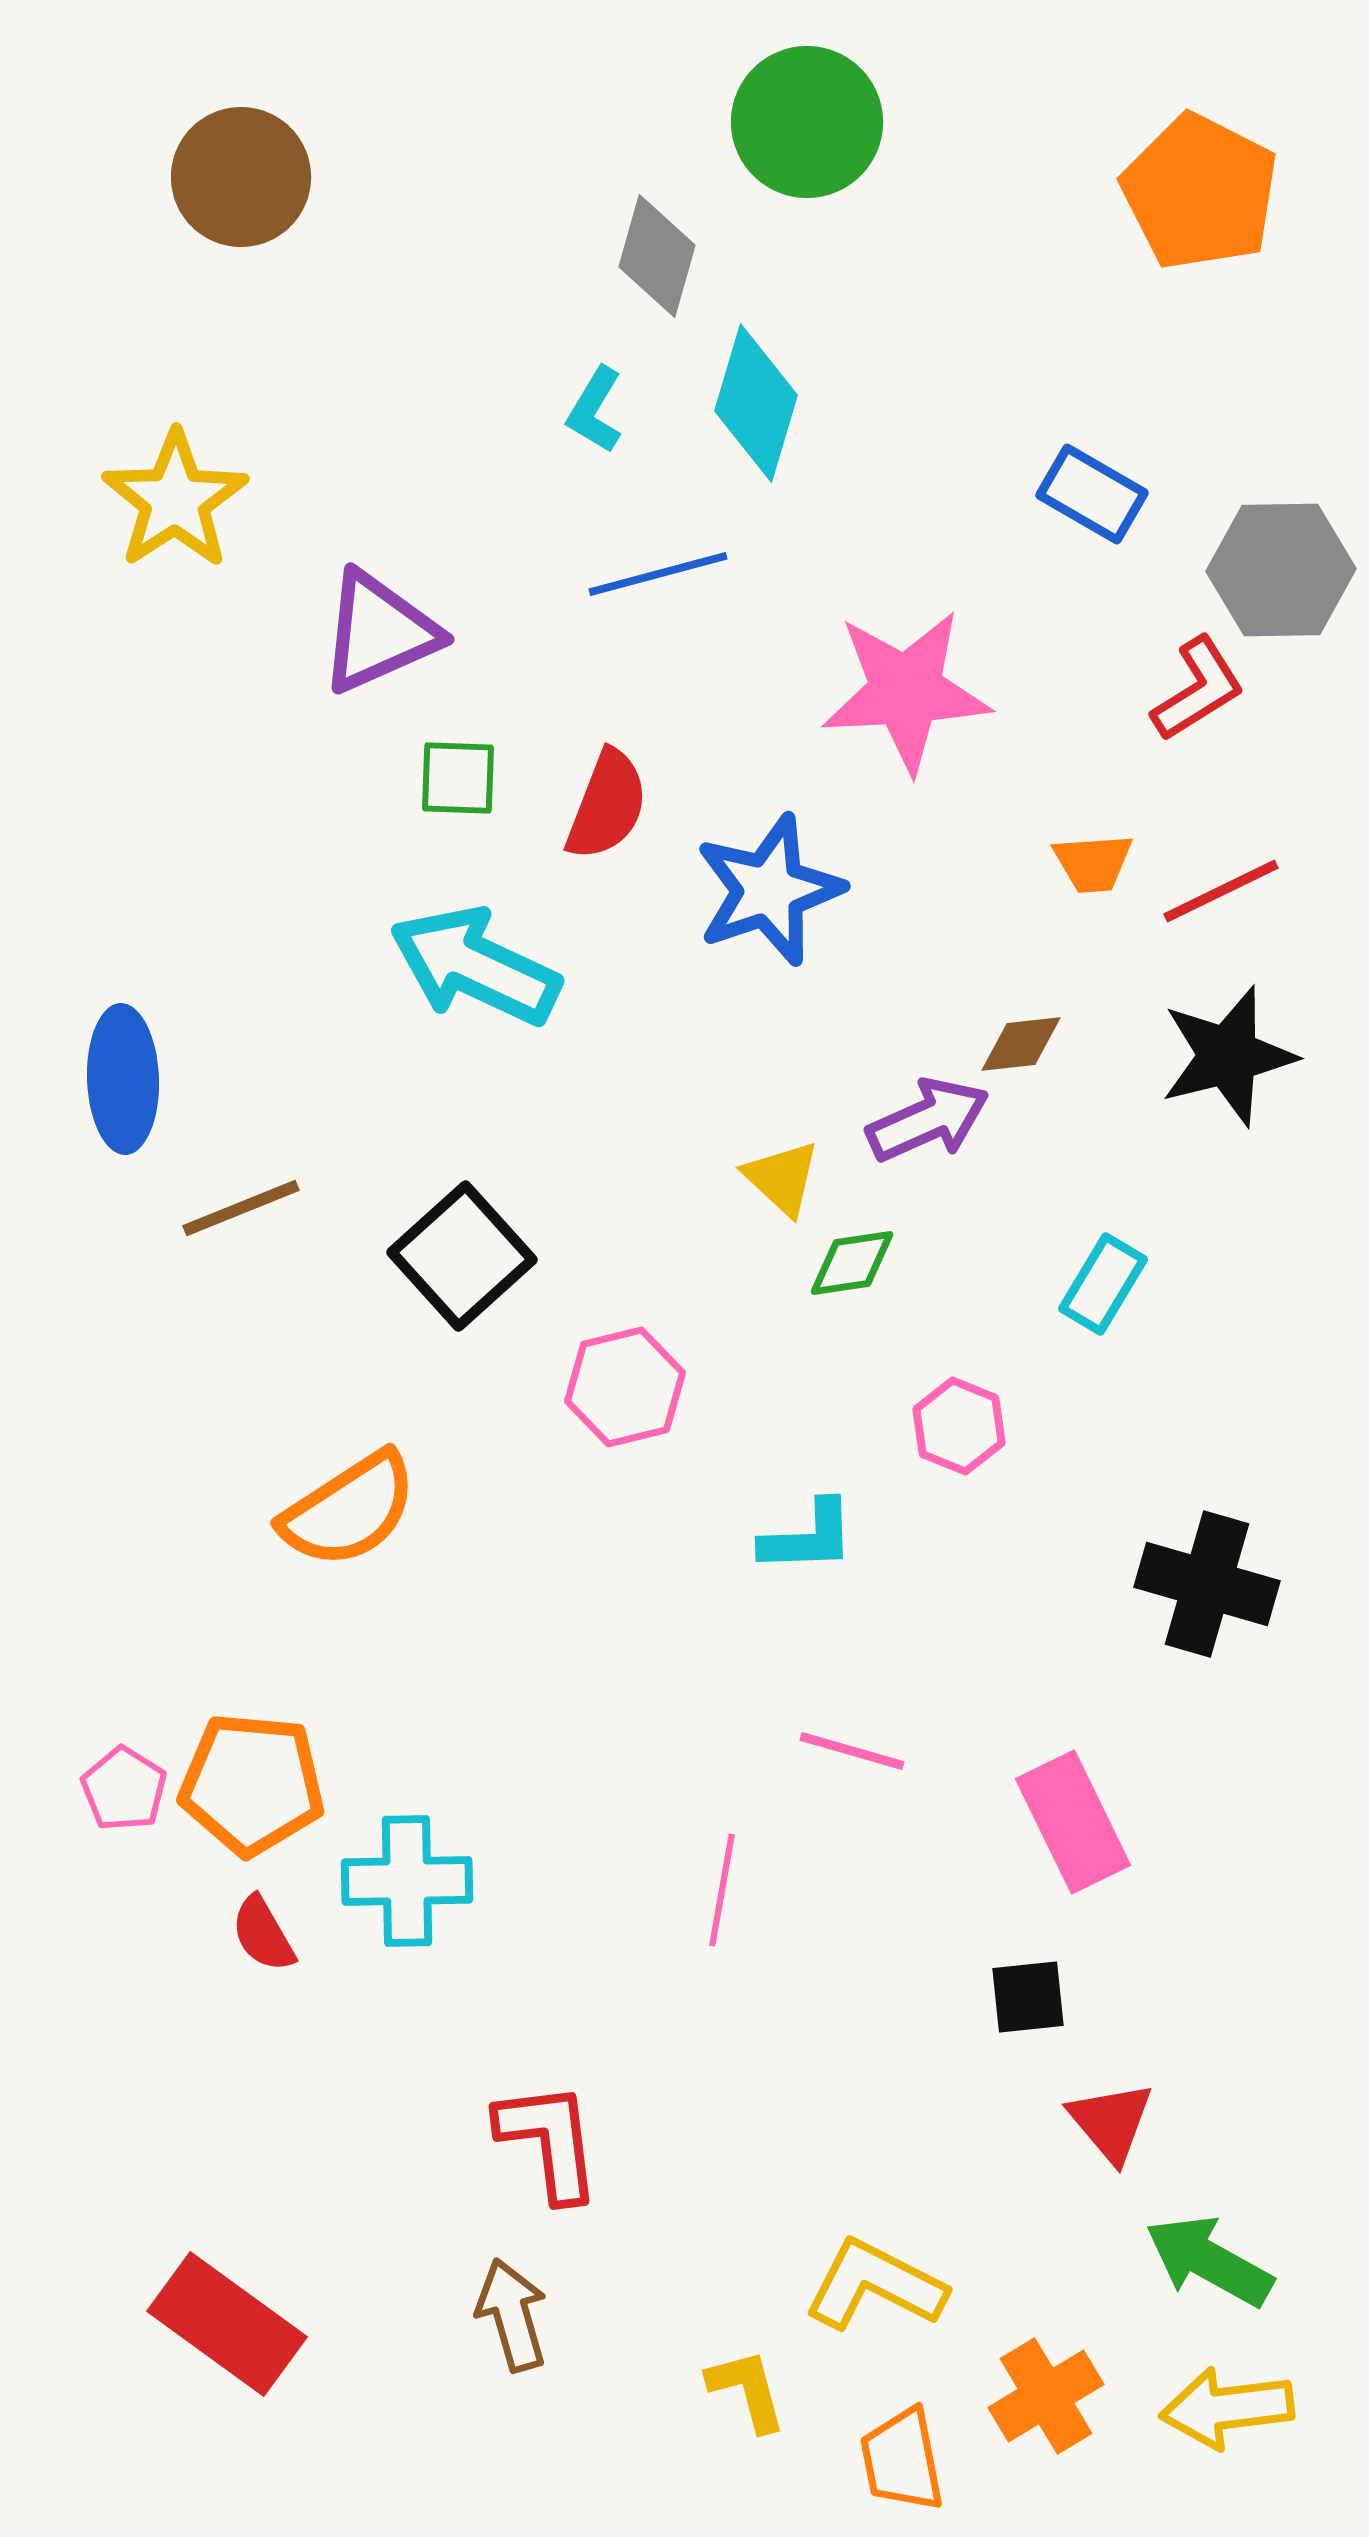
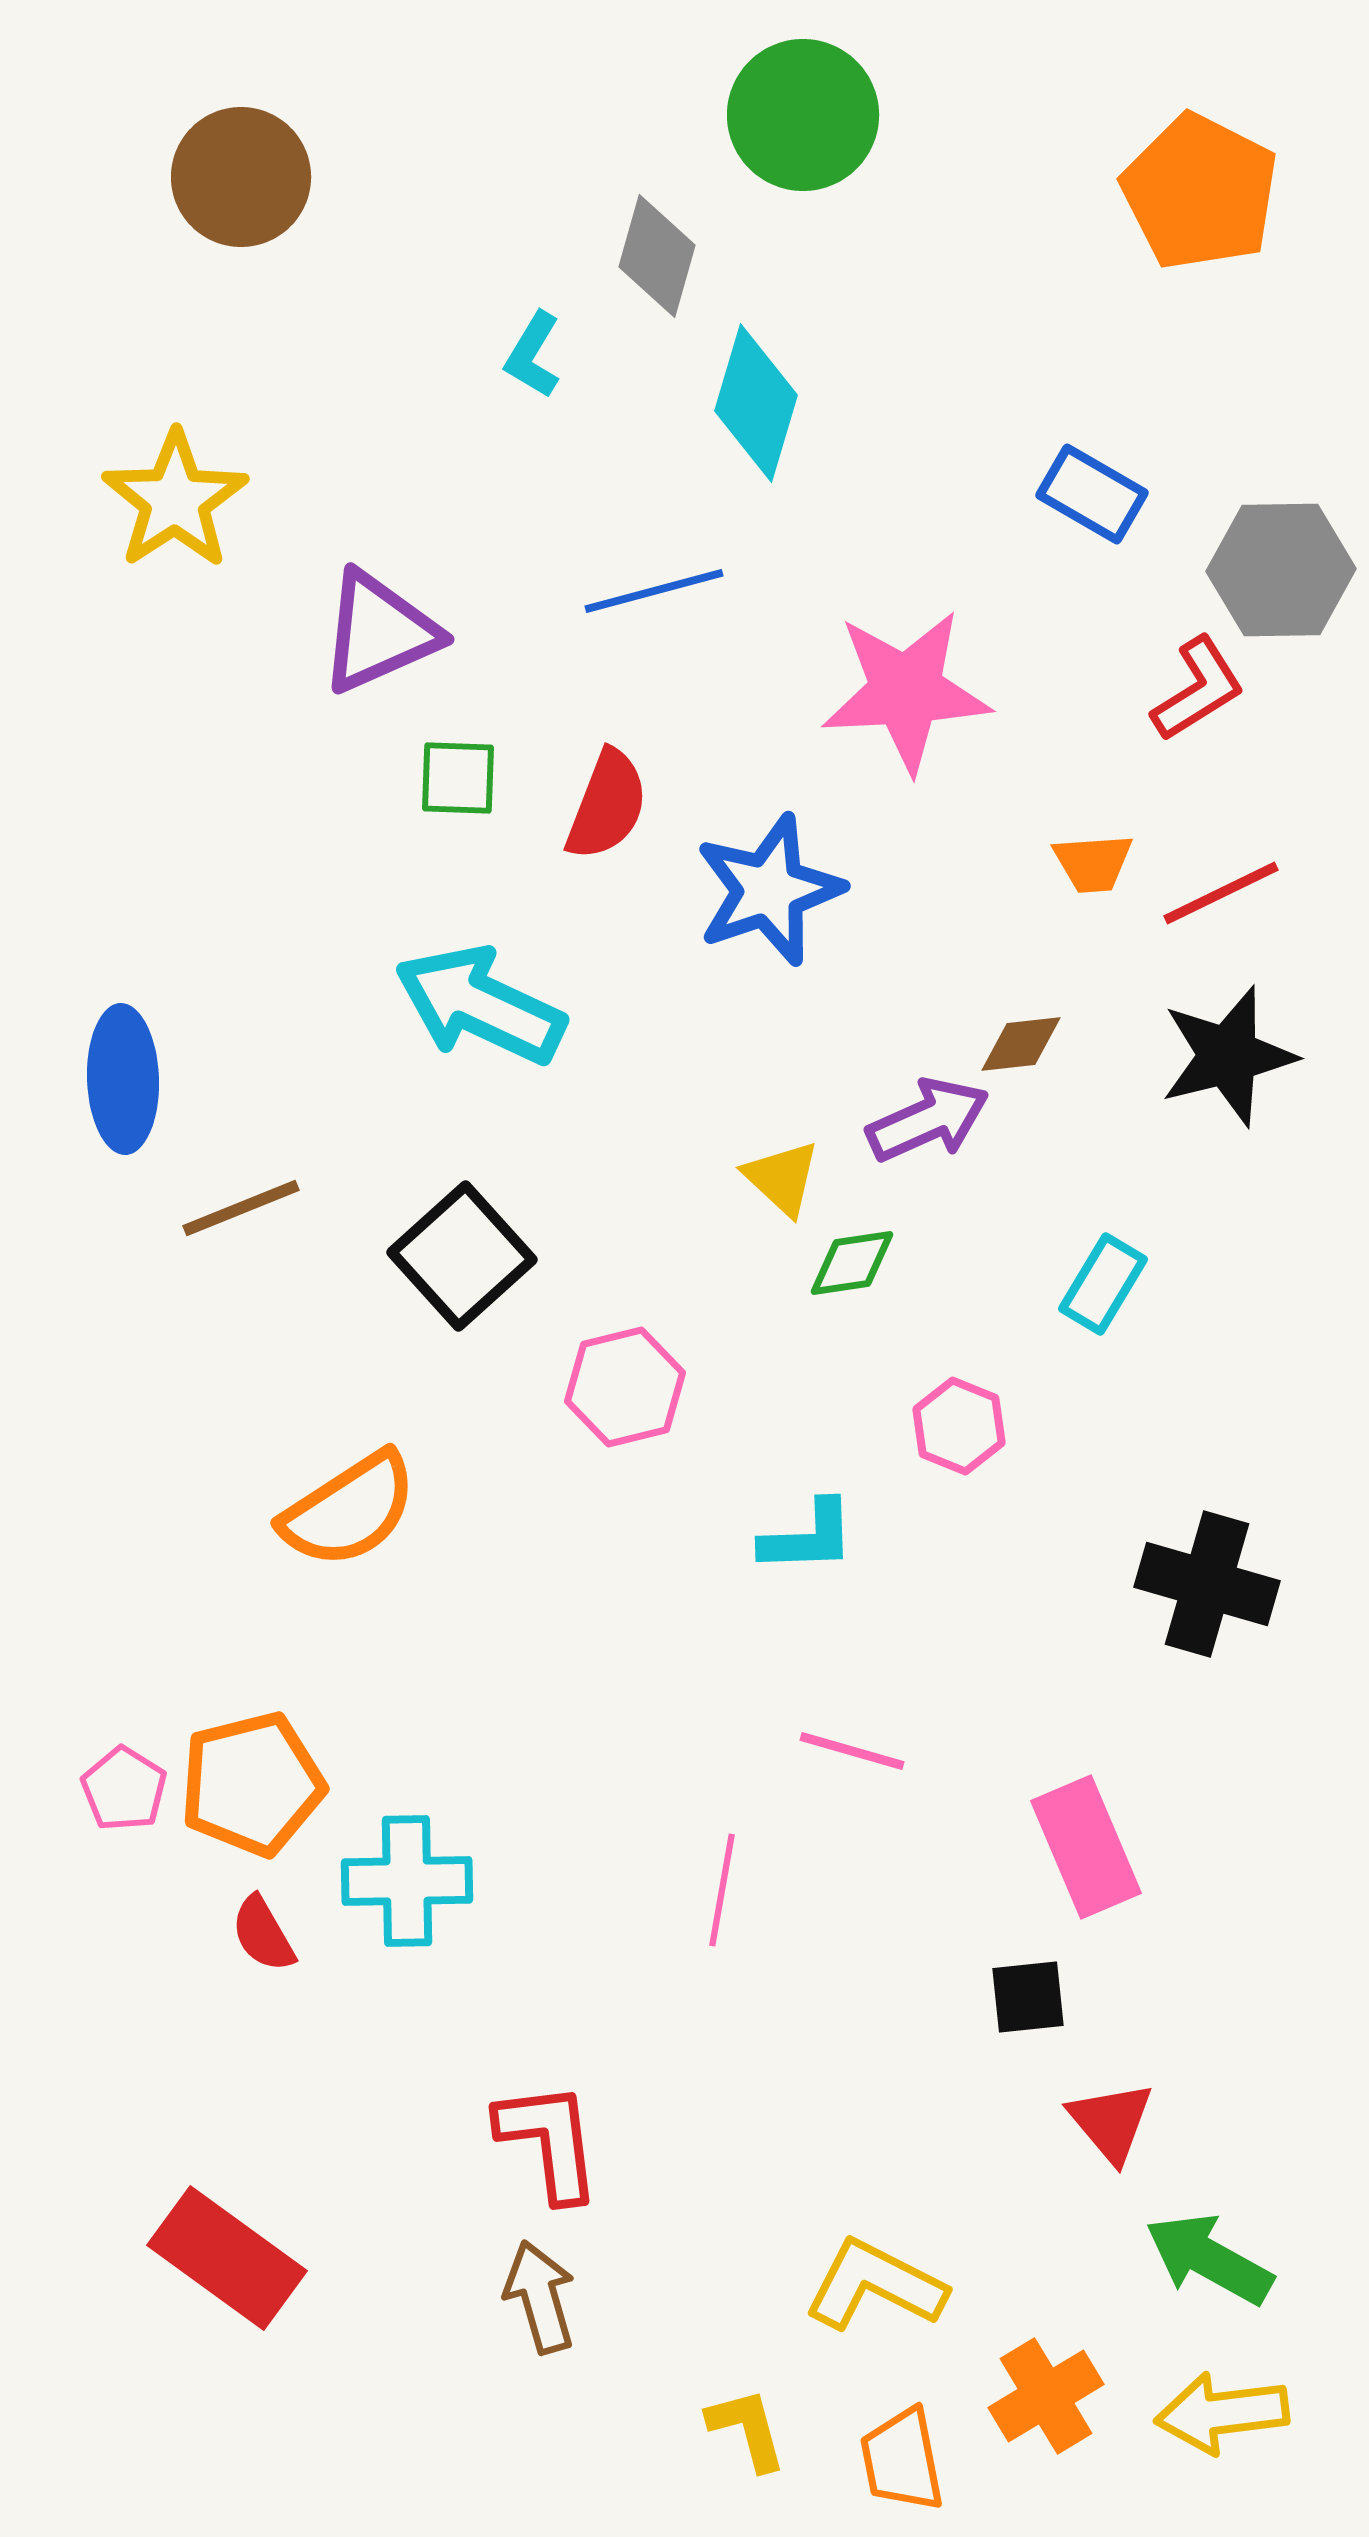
green circle at (807, 122): moved 4 px left, 7 px up
cyan L-shape at (595, 410): moved 62 px left, 55 px up
blue line at (658, 574): moved 4 px left, 17 px down
red line at (1221, 891): moved 2 px down
cyan arrow at (475, 966): moved 5 px right, 39 px down
orange pentagon at (252, 1784): rotated 19 degrees counterclockwise
pink rectangle at (1073, 1822): moved 13 px right, 25 px down; rotated 3 degrees clockwise
green arrow at (1209, 2261): moved 2 px up
brown arrow at (512, 2315): moved 28 px right, 18 px up
red rectangle at (227, 2324): moved 66 px up
yellow L-shape at (747, 2390): moved 39 px down
yellow arrow at (1227, 2408): moved 5 px left, 5 px down
